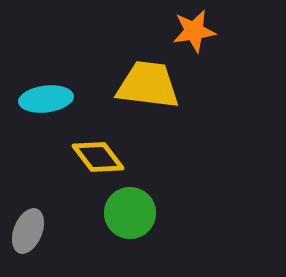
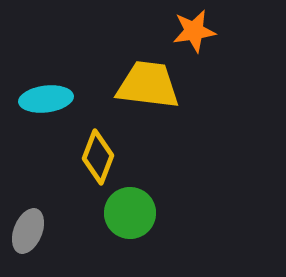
yellow diamond: rotated 58 degrees clockwise
